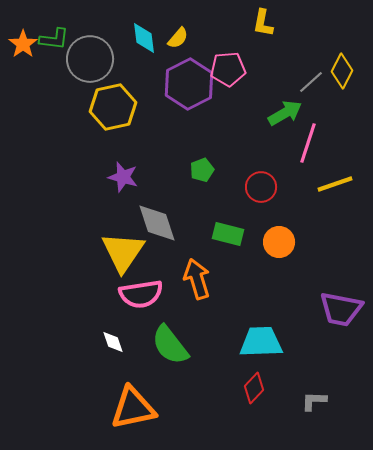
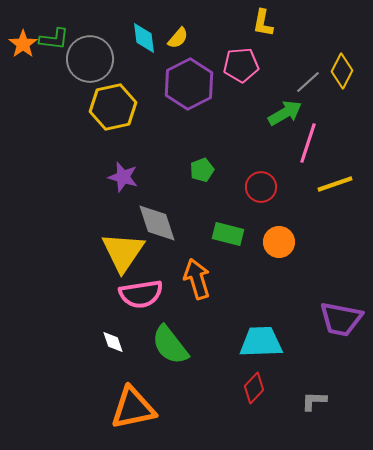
pink pentagon: moved 13 px right, 4 px up
gray line: moved 3 px left
purple trapezoid: moved 10 px down
